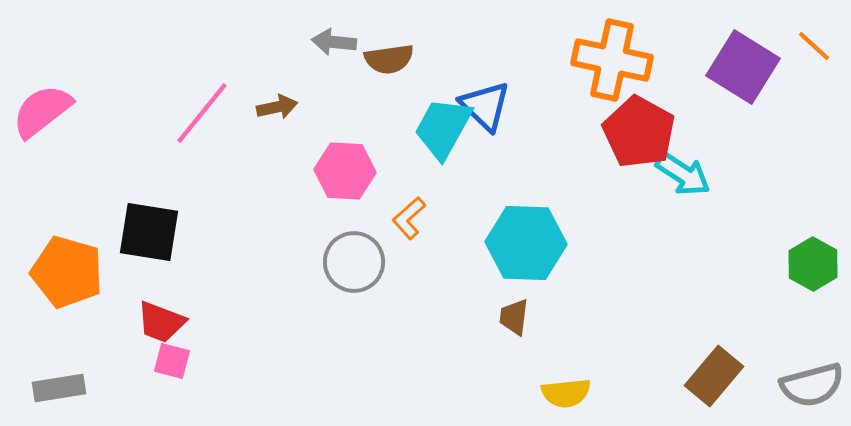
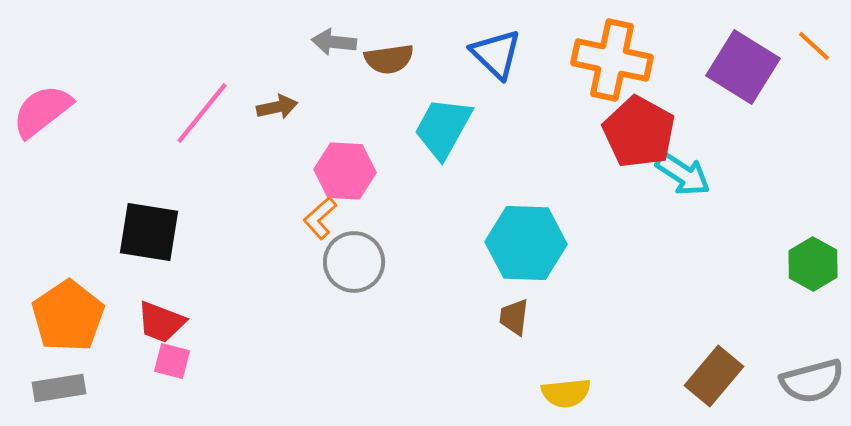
blue triangle: moved 11 px right, 52 px up
orange L-shape: moved 89 px left
orange pentagon: moved 1 px right, 44 px down; rotated 22 degrees clockwise
gray semicircle: moved 4 px up
